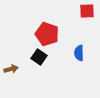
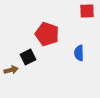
black square: moved 11 px left; rotated 28 degrees clockwise
brown arrow: moved 1 px down
